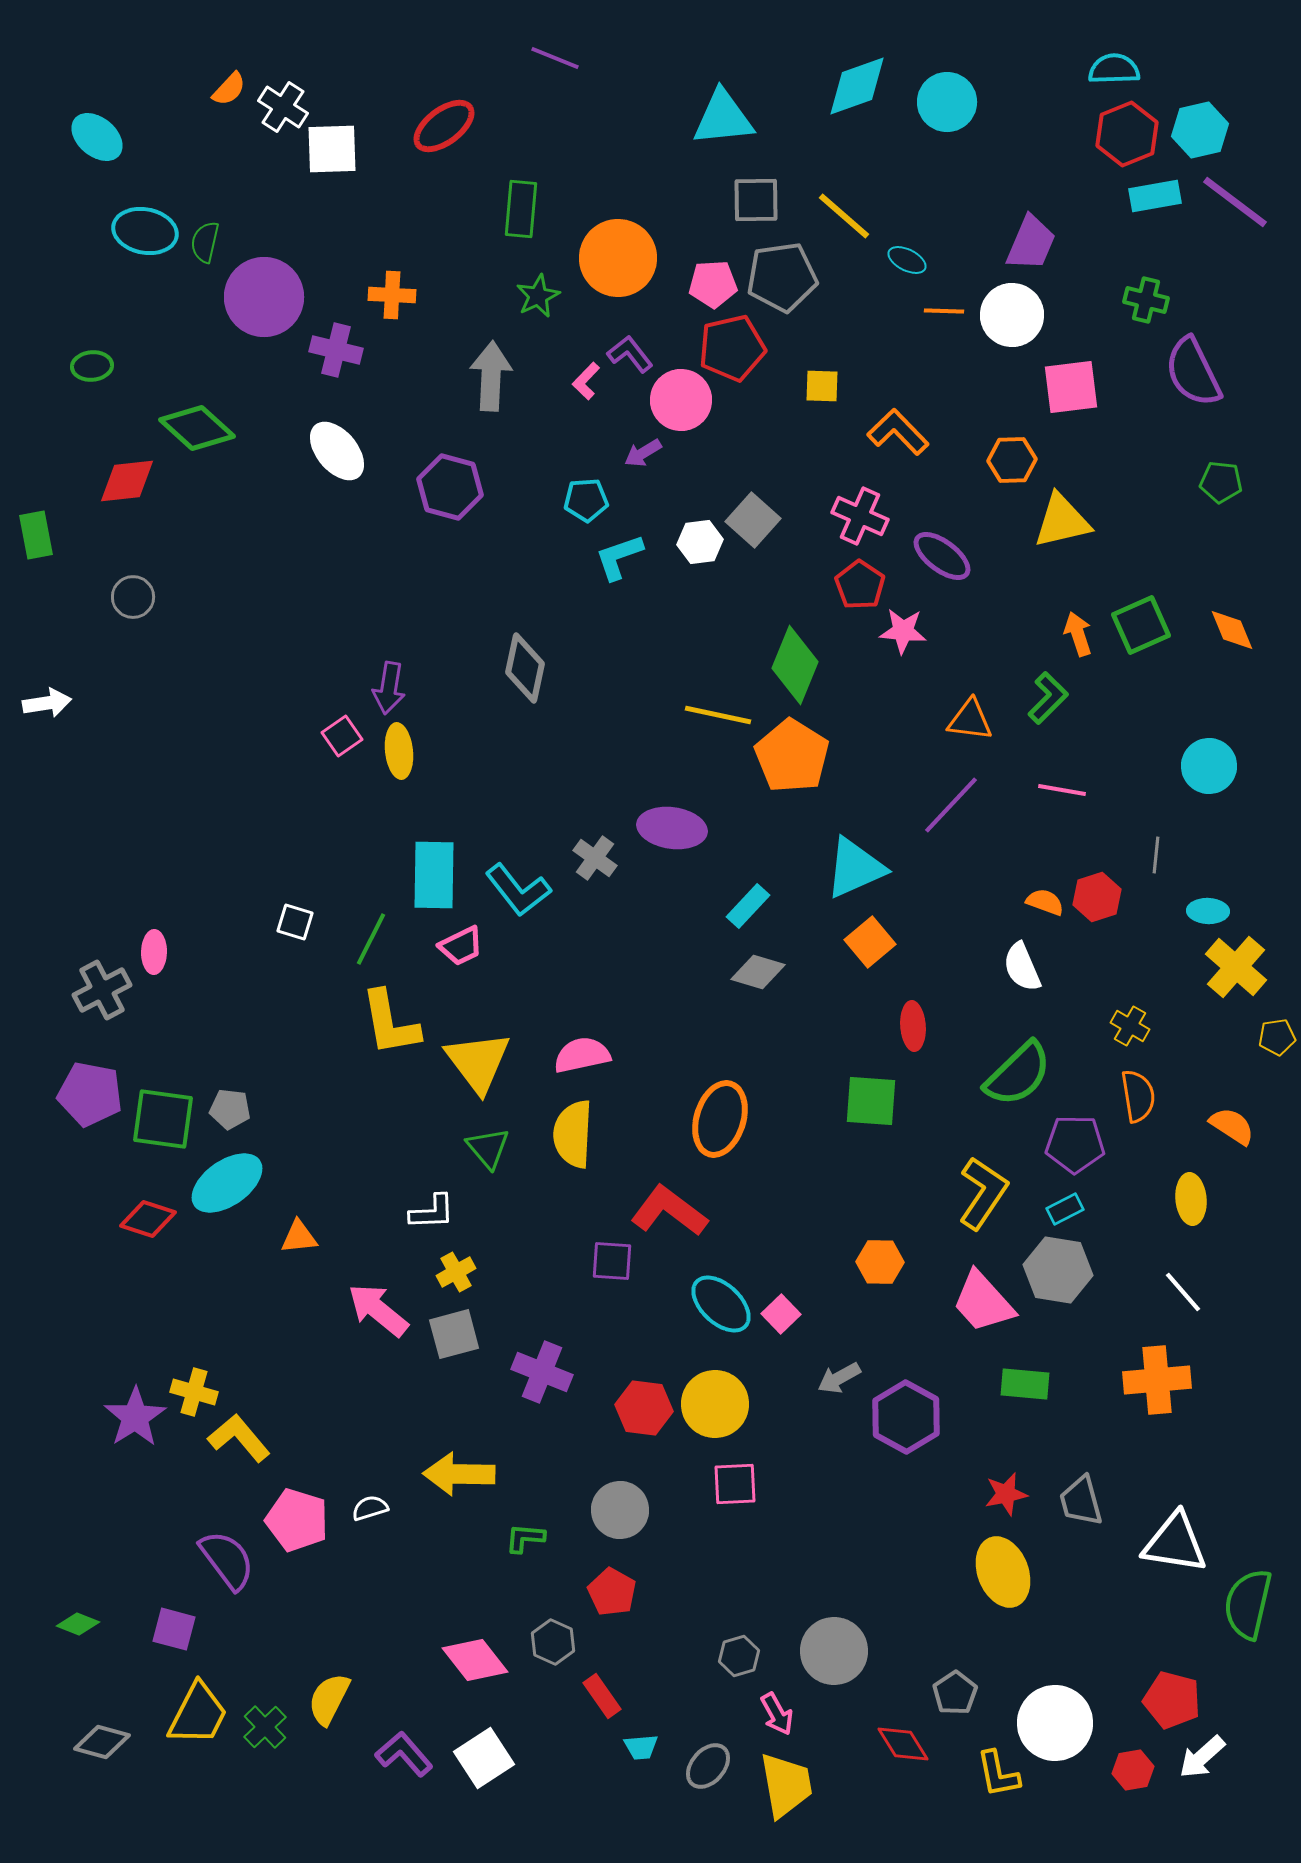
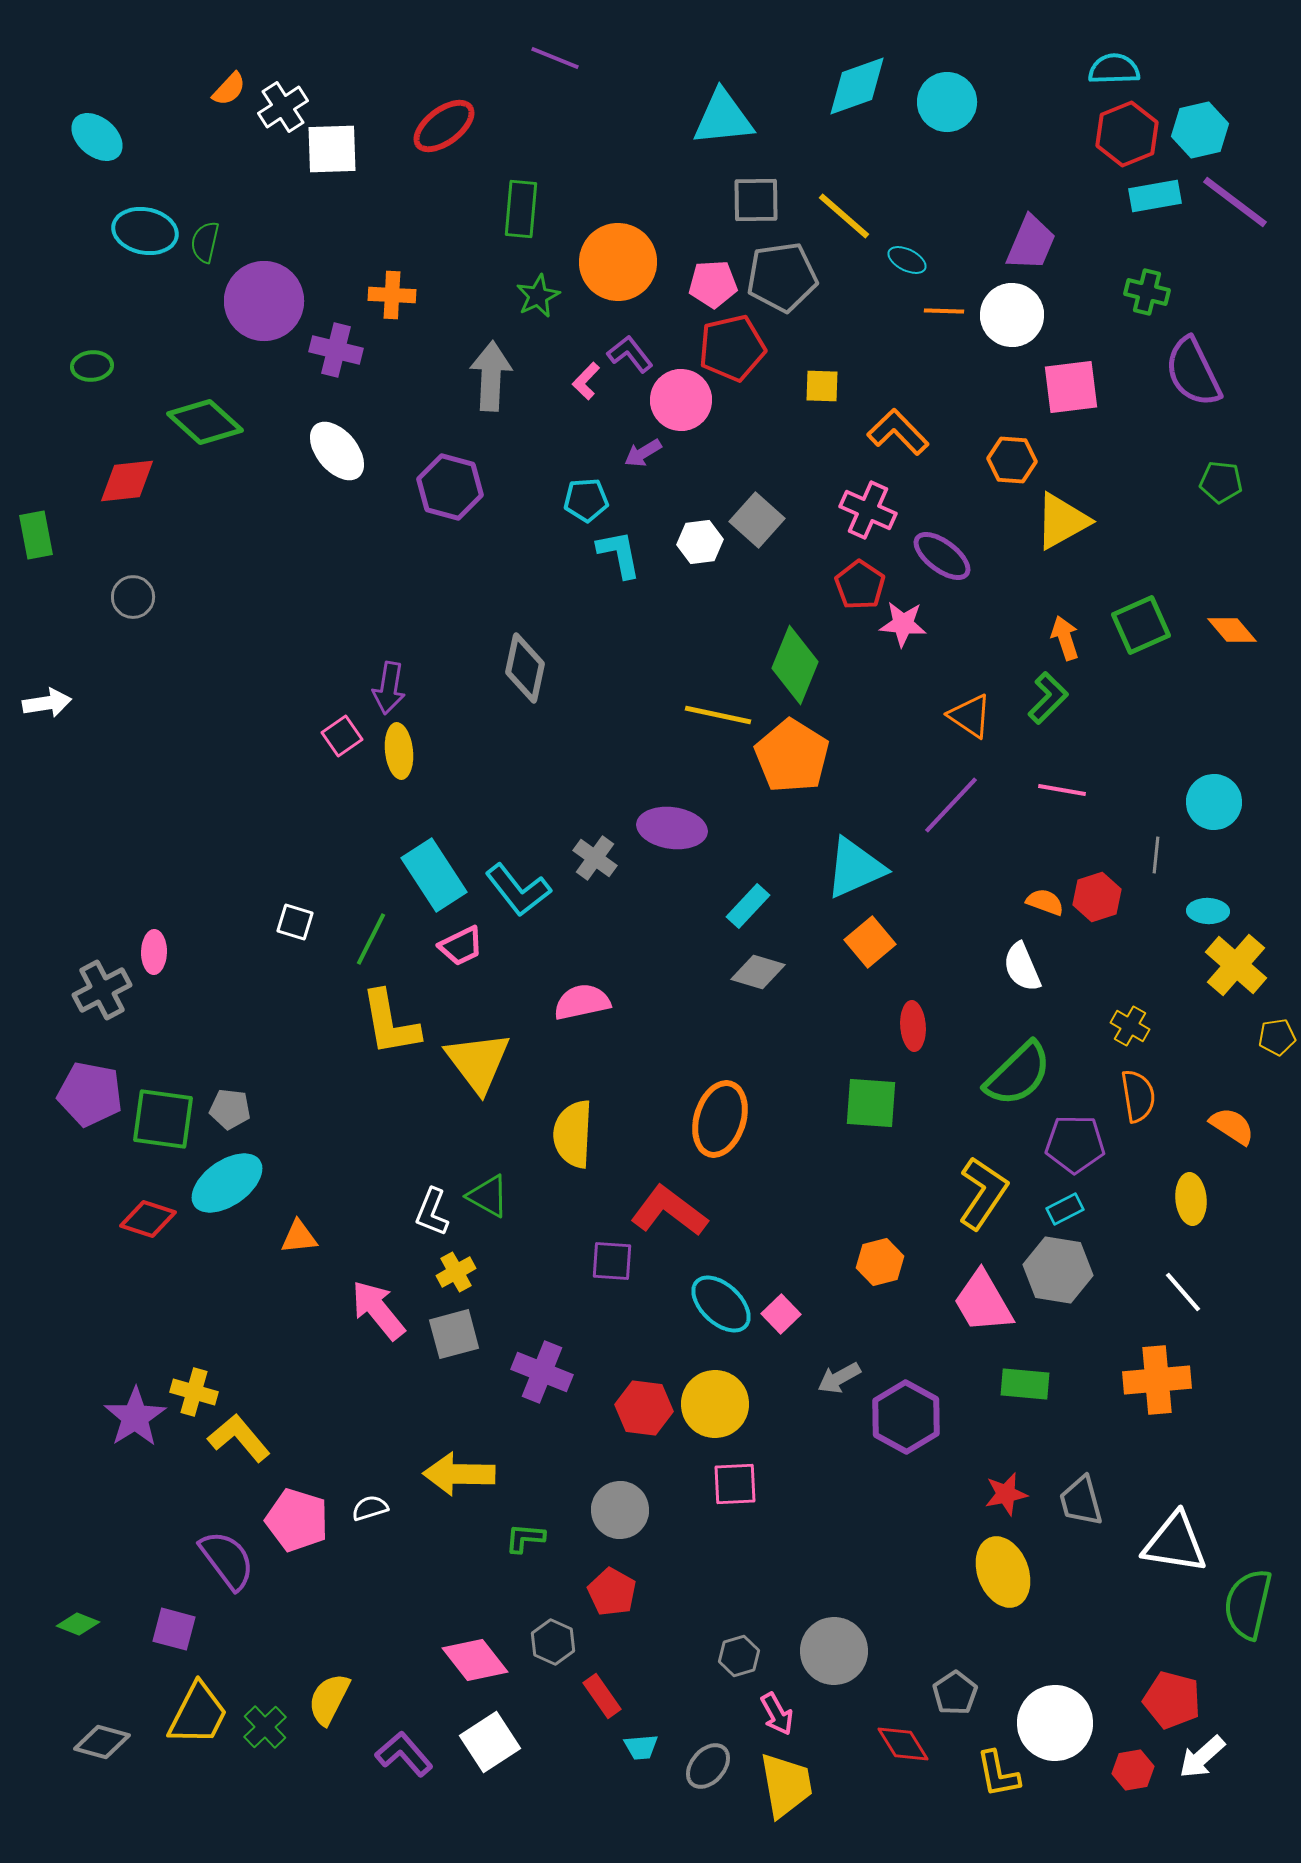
white cross at (283, 107): rotated 24 degrees clockwise
orange circle at (618, 258): moved 4 px down
purple circle at (264, 297): moved 4 px down
green cross at (1146, 300): moved 1 px right, 8 px up
green diamond at (197, 428): moved 8 px right, 6 px up
orange hexagon at (1012, 460): rotated 6 degrees clockwise
pink cross at (860, 516): moved 8 px right, 6 px up
gray square at (753, 520): moved 4 px right
yellow triangle at (1062, 521): rotated 16 degrees counterclockwise
cyan L-shape at (619, 557): moved 3 px up; rotated 98 degrees clockwise
orange diamond at (1232, 630): rotated 18 degrees counterclockwise
pink star at (903, 631): moved 7 px up
orange arrow at (1078, 634): moved 13 px left, 4 px down
orange triangle at (970, 720): moved 4 px up; rotated 27 degrees clockwise
cyan circle at (1209, 766): moved 5 px right, 36 px down
cyan rectangle at (434, 875): rotated 34 degrees counterclockwise
yellow cross at (1236, 967): moved 2 px up
pink semicircle at (582, 1055): moved 53 px up
green square at (871, 1101): moved 2 px down
green triangle at (488, 1148): moved 48 px down; rotated 21 degrees counterclockwise
white L-shape at (432, 1212): rotated 114 degrees clockwise
orange hexagon at (880, 1262): rotated 15 degrees counterclockwise
pink trapezoid at (983, 1302): rotated 12 degrees clockwise
pink arrow at (378, 1310): rotated 12 degrees clockwise
white square at (484, 1758): moved 6 px right, 16 px up
